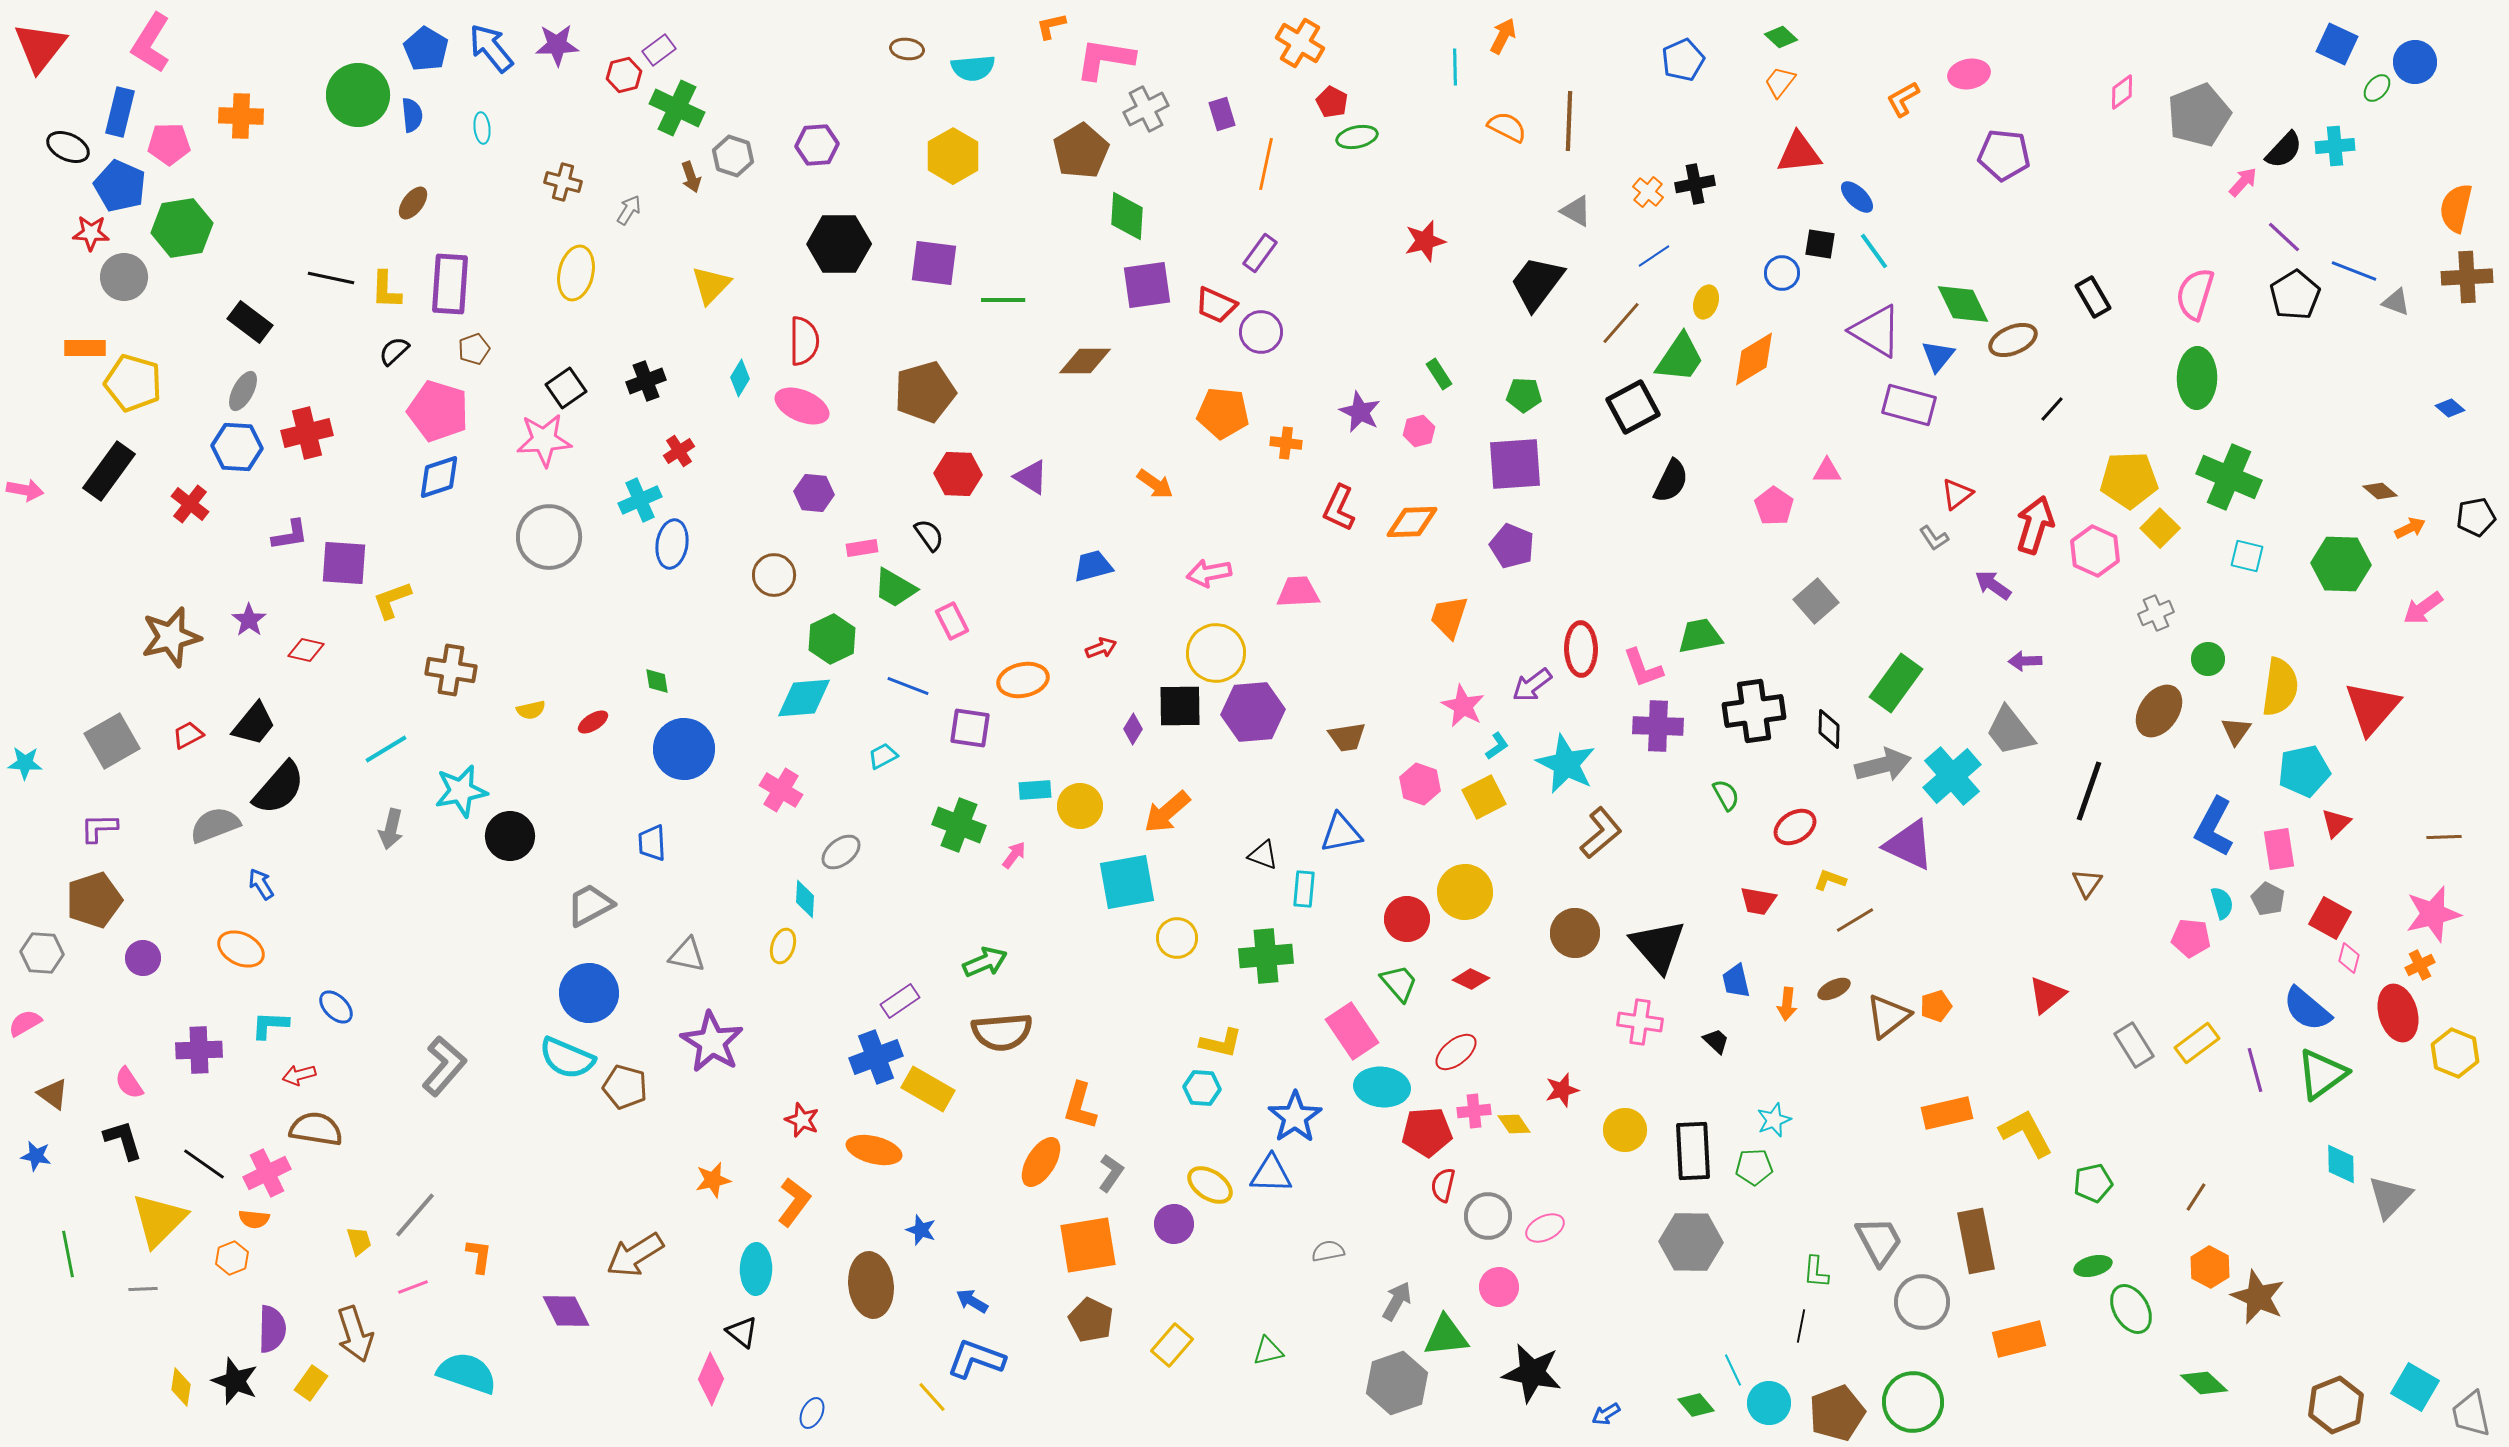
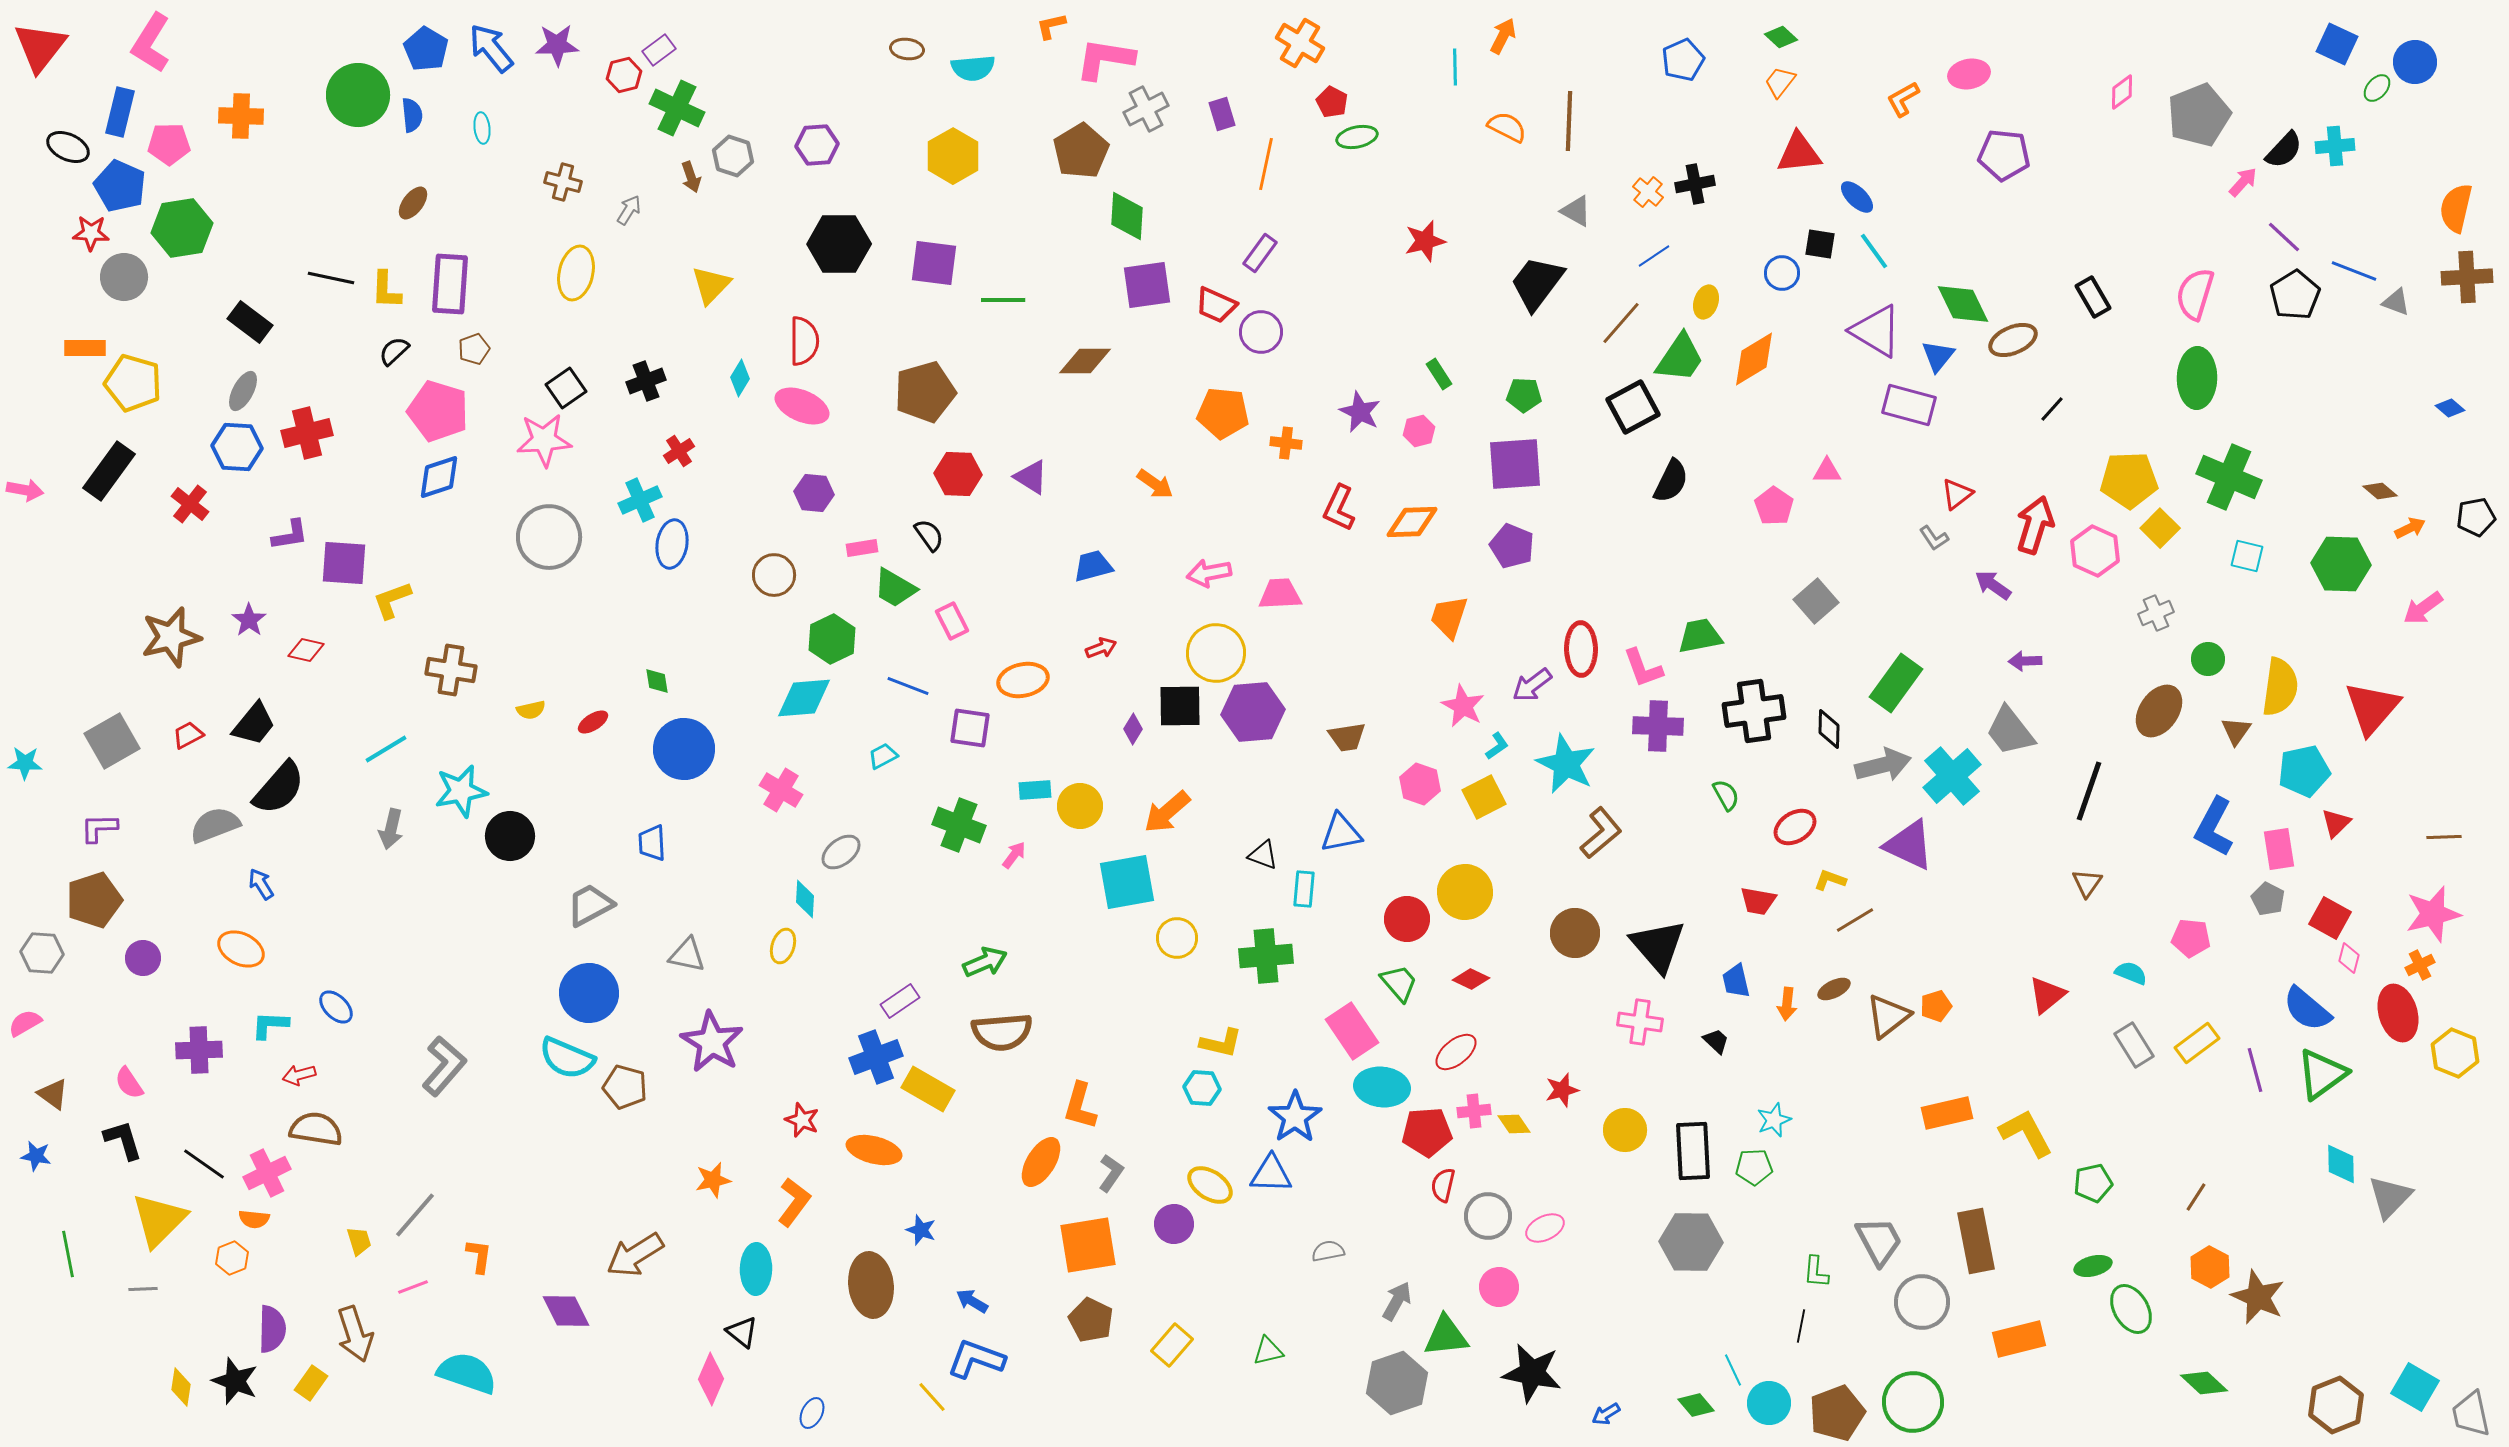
pink trapezoid at (1298, 592): moved 18 px left, 2 px down
cyan semicircle at (2222, 903): moved 91 px left, 70 px down; rotated 52 degrees counterclockwise
